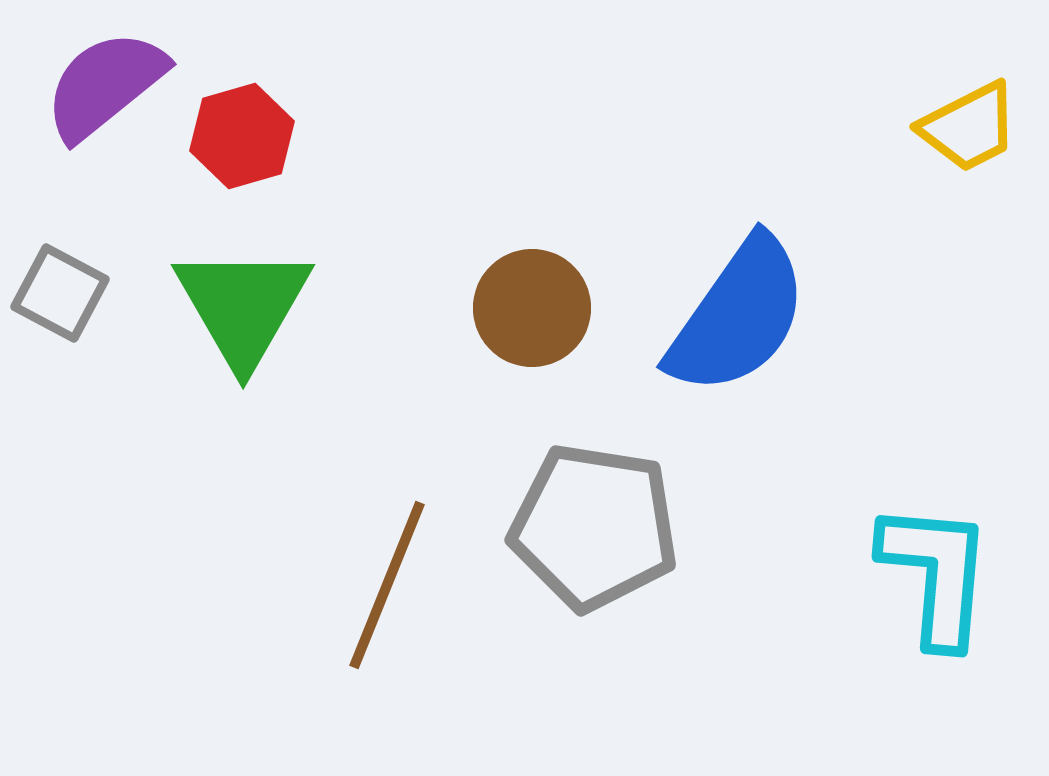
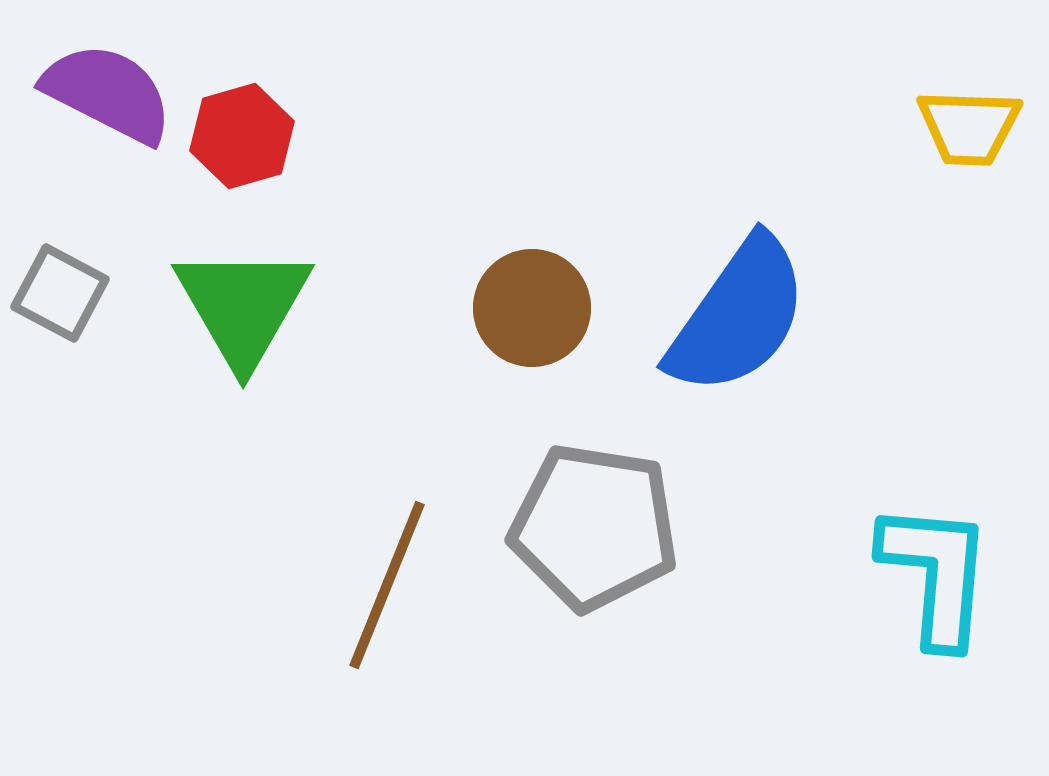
purple semicircle: moved 3 px right, 8 px down; rotated 66 degrees clockwise
yellow trapezoid: rotated 29 degrees clockwise
